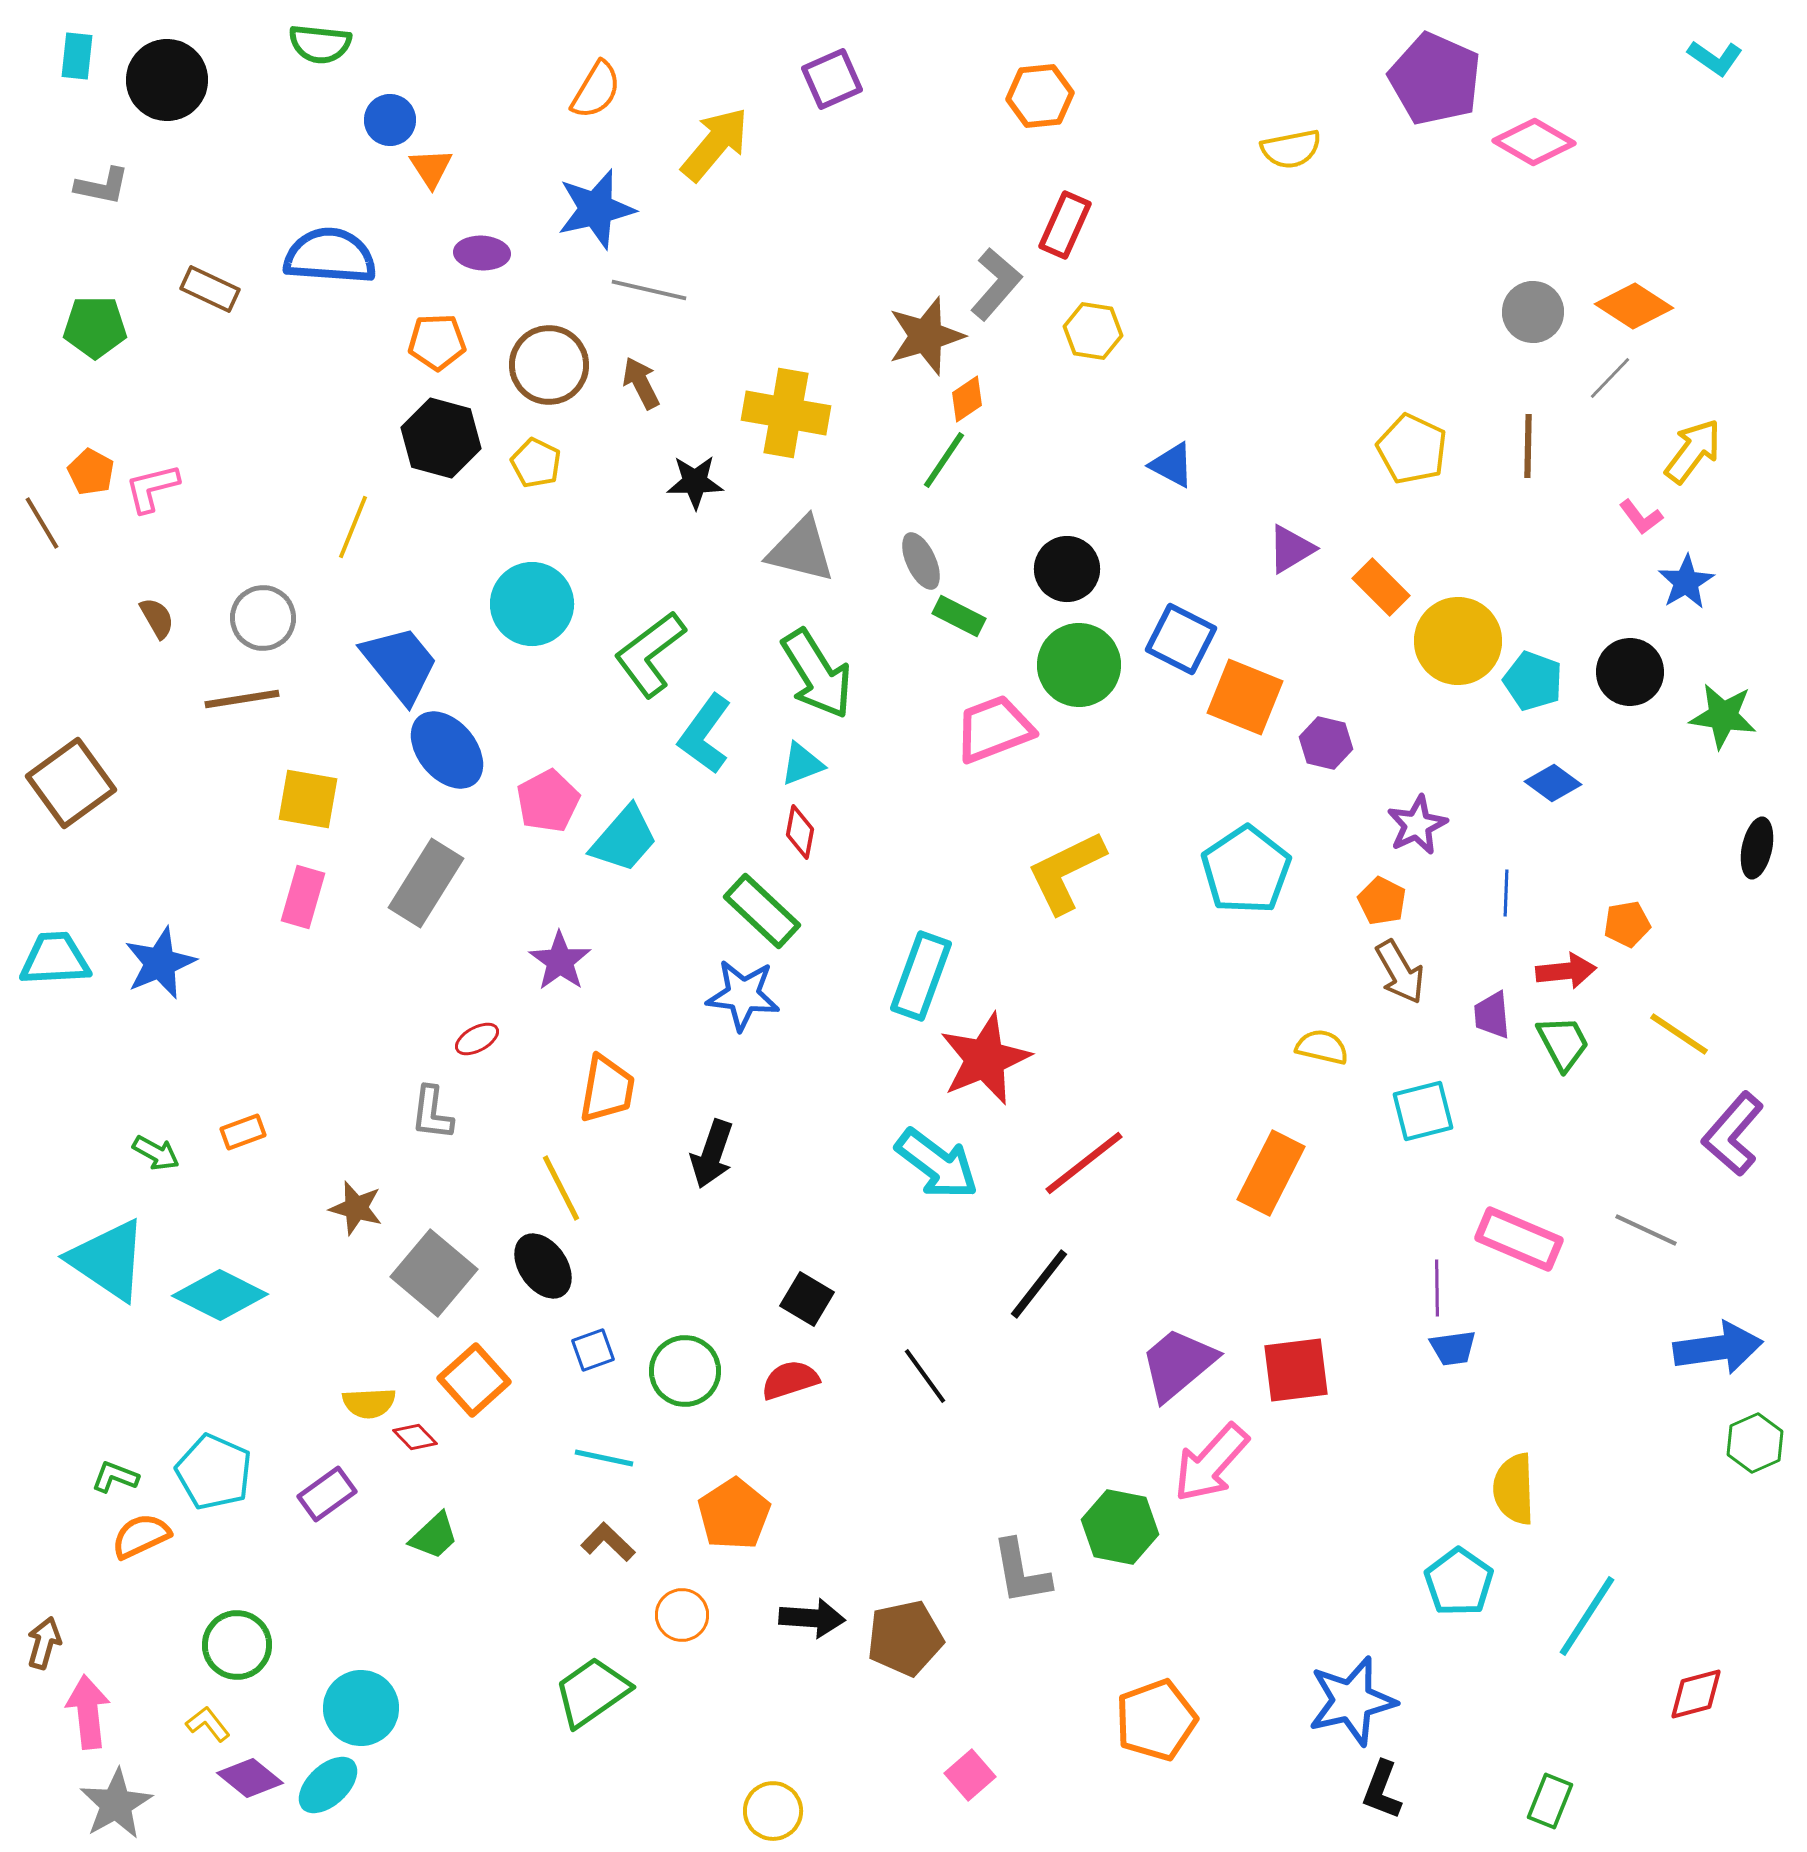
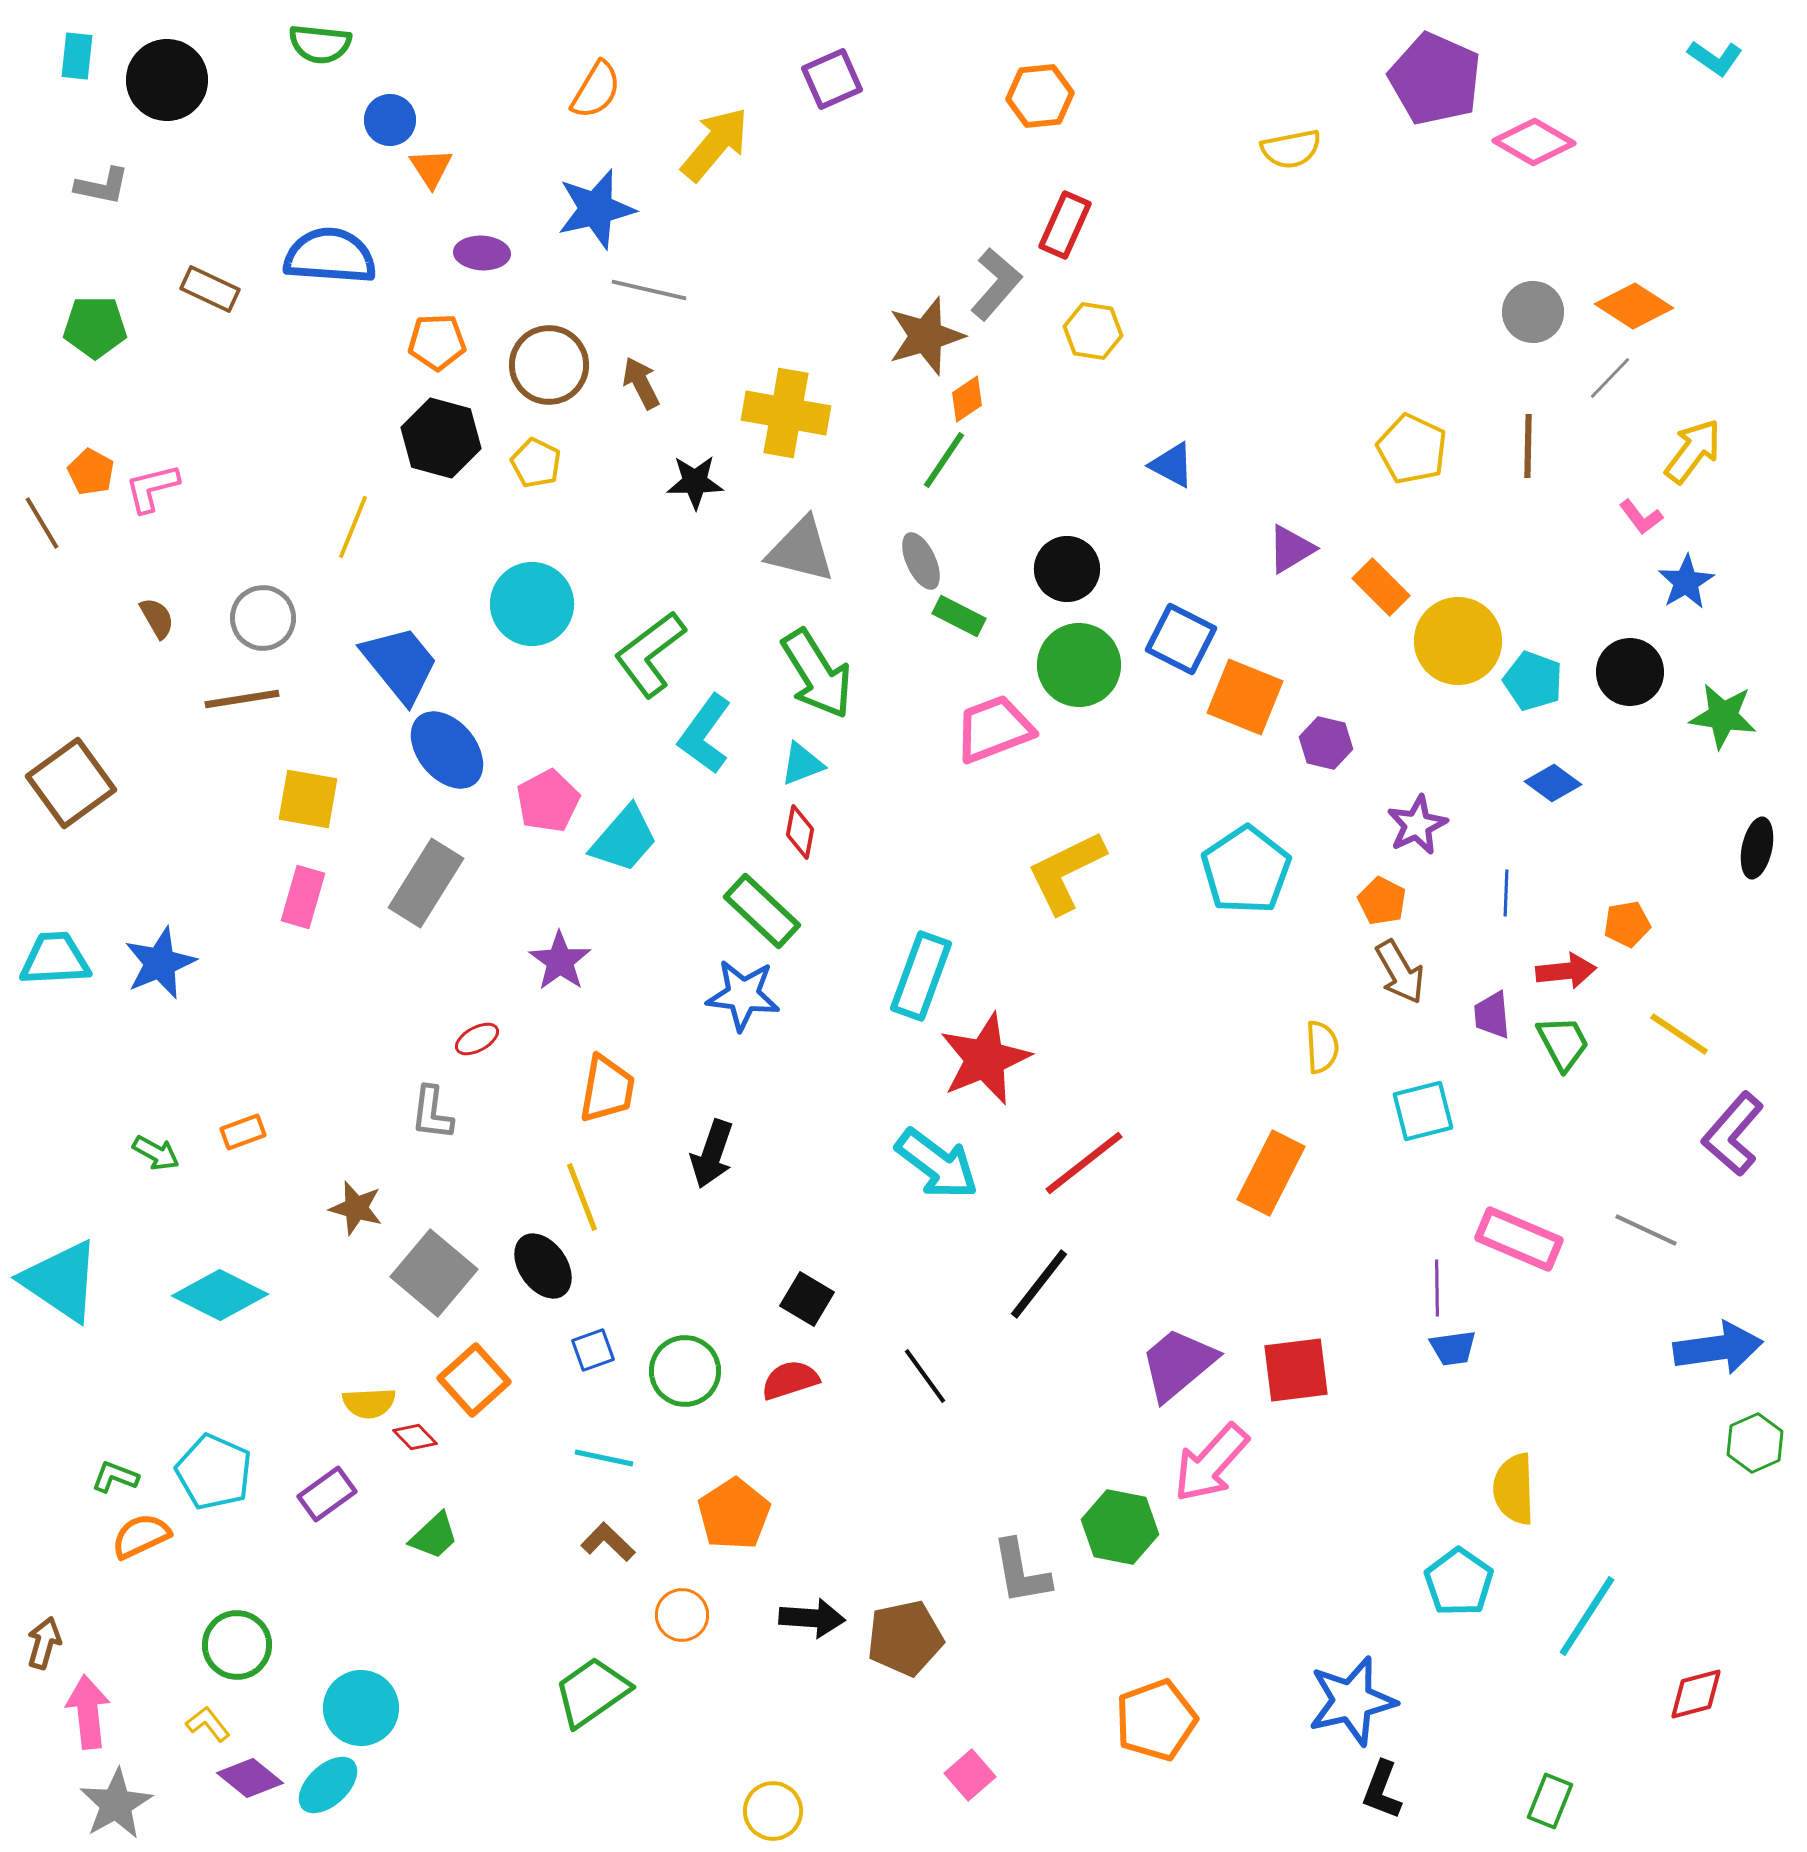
yellow semicircle at (1322, 1047): rotated 74 degrees clockwise
yellow line at (561, 1188): moved 21 px right, 9 px down; rotated 6 degrees clockwise
cyan triangle at (108, 1260): moved 47 px left, 21 px down
